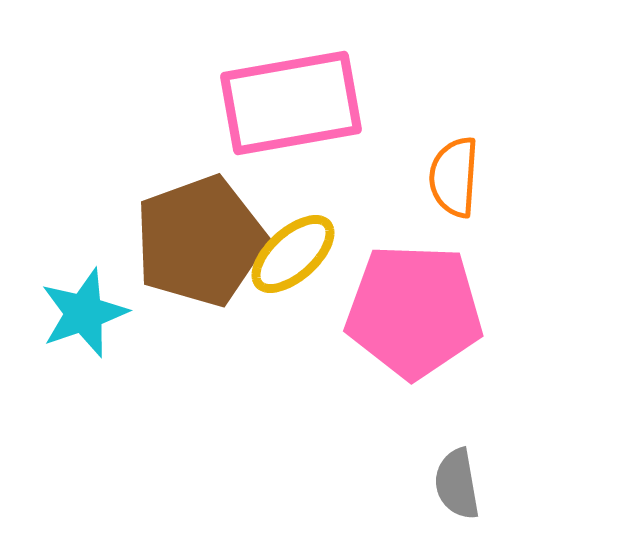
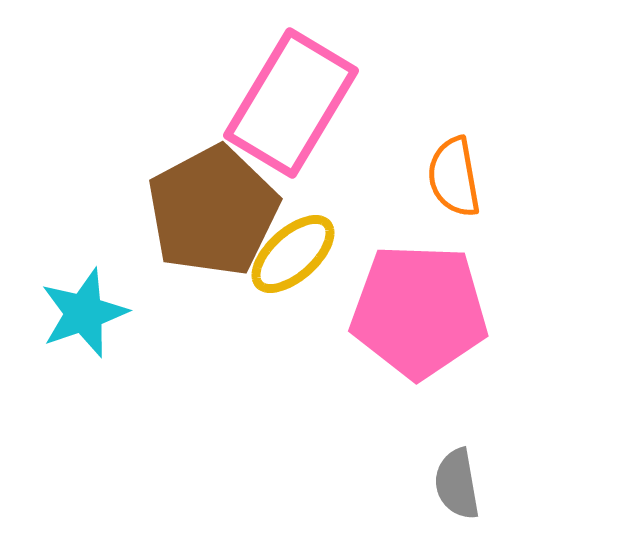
pink rectangle: rotated 49 degrees counterclockwise
orange semicircle: rotated 14 degrees counterclockwise
brown pentagon: moved 13 px right, 30 px up; rotated 8 degrees counterclockwise
pink pentagon: moved 5 px right
